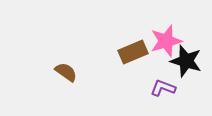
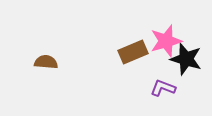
black star: moved 2 px up
brown semicircle: moved 20 px left, 10 px up; rotated 30 degrees counterclockwise
